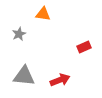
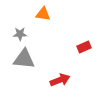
gray star: moved 1 px right; rotated 24 degrees clockwise
gray triangle: moved 17 px up
